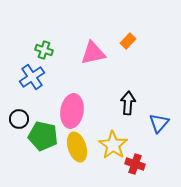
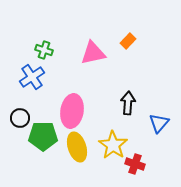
black circle: moved 1 px right, 1 px up
green pentagon: rotated 12 degrees counterclockwise
